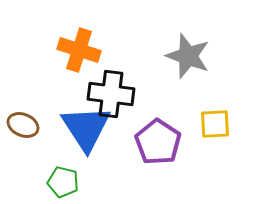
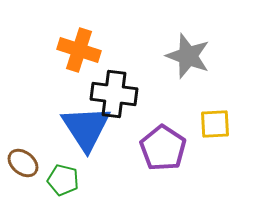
black cross: moved 3 px right
brown ellipse: moved 38 px down; rotated 16 degrees clockwise
purple pentagon: moved 5 px right, 6 px down
green pentagon: moved 2 px up
